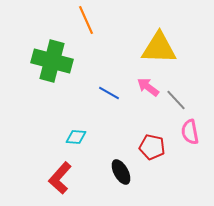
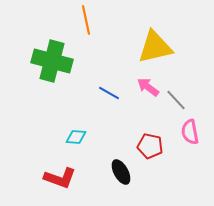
orange line: rotated 12 degrees clockwise
yellow triangle: moved 4 px left, 1 px up; rotated 15 degrees counterclockwise
red pentagon: moved 2 px left, 1 px up
red L-shape: rotated 112 degrees counterclockwise
